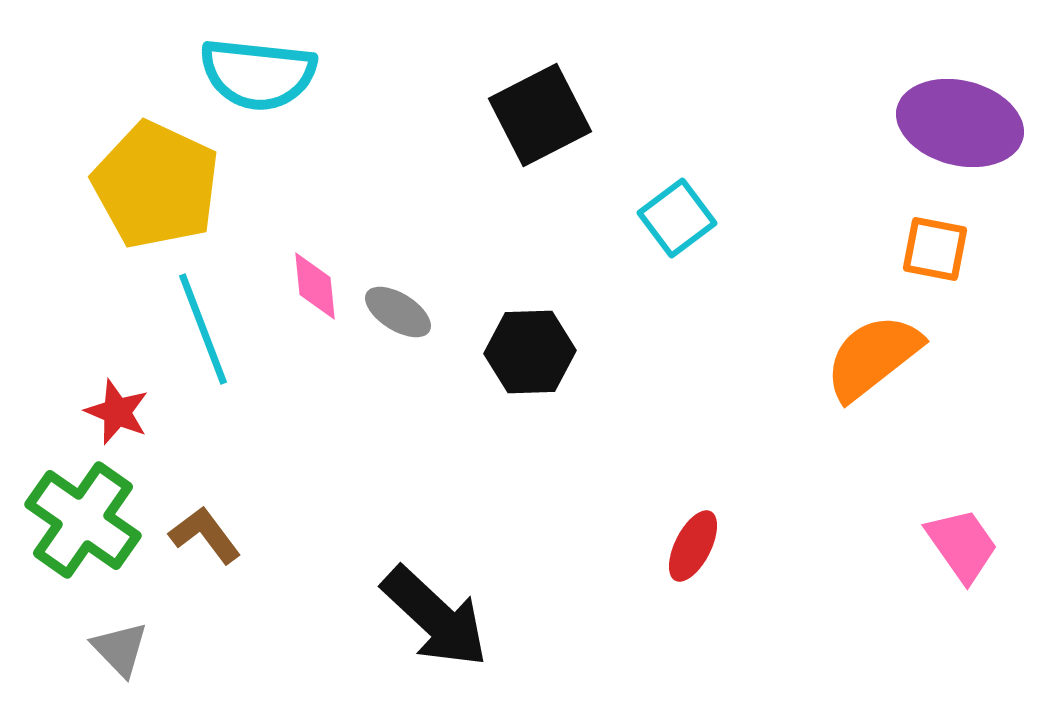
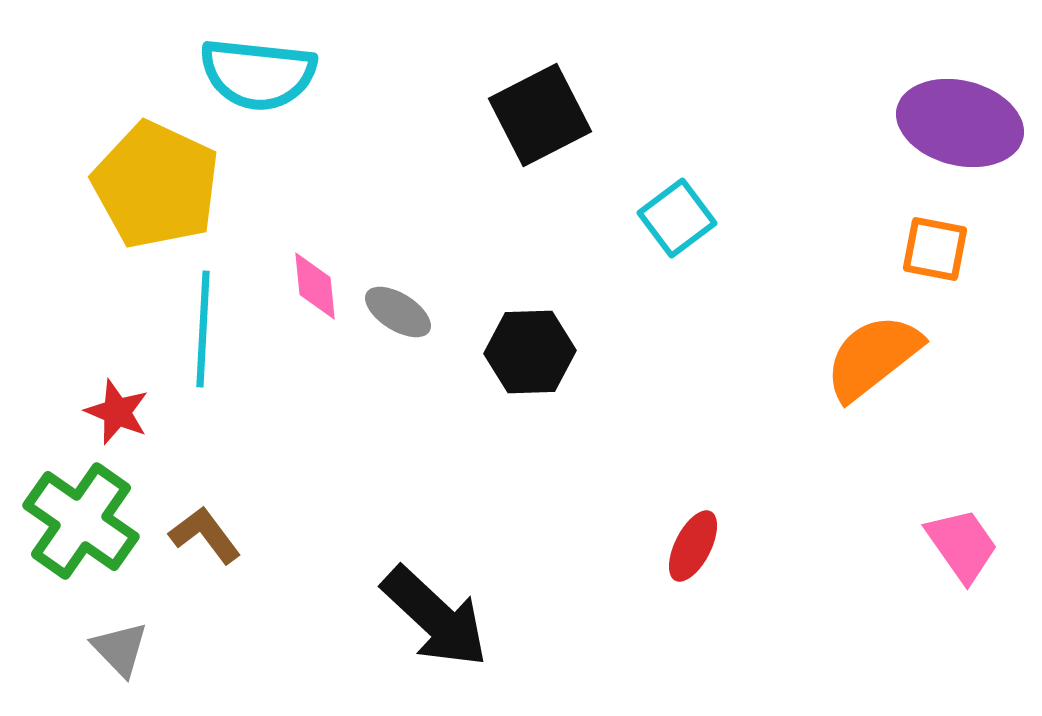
cyan line: rotated 24 degrees clockwise
green cross: moved 2 px left, 1 px down
